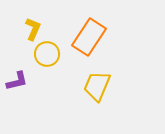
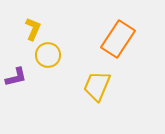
orange rectangle: moved 29 px right, 2 px down
yellow circle: moved 1 px right, 1 px down
purple L-shape: moved 1 px left, 4 px up
